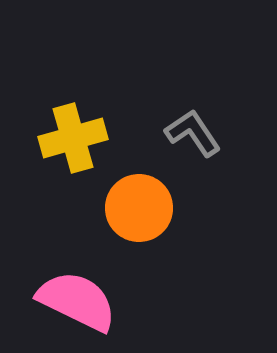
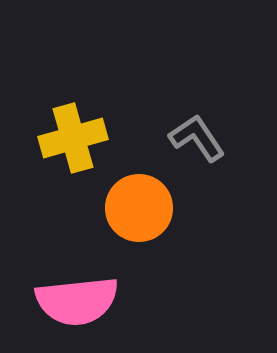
gray L-shape: moved 4 px right, 5 px down
pink semicircle: rotated 148 degrees clockwise
